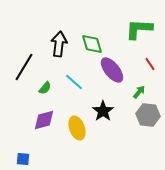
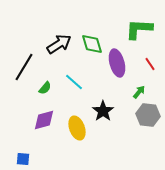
black arrow: rotated 50 degrees clockwise
purple ellipse: moved 5 px right, 7 px up; rotated 24 degrees clockwise
